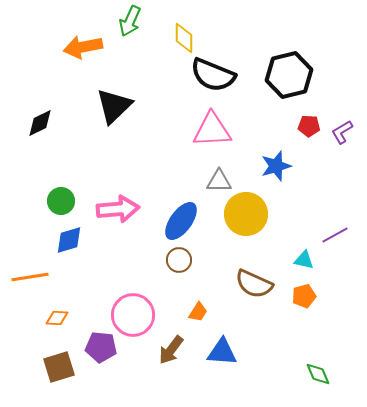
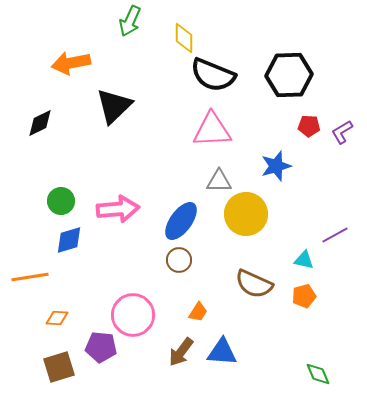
orange arrow: moved 12 px left, 16 px down
black hexagon: rotated 12 degrees clockwise
brown arrow: moved 10 px right, 2 px down
